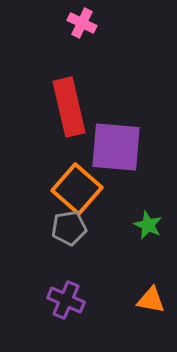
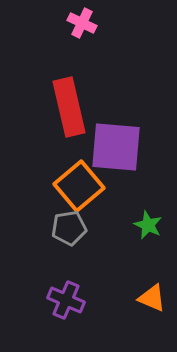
orange square: moved 2 px right, 3 px up; rotated 9 degrees clockwise
orange triangle: moved 1 px right, 2 px up; rotated 12 degrees clockwise
